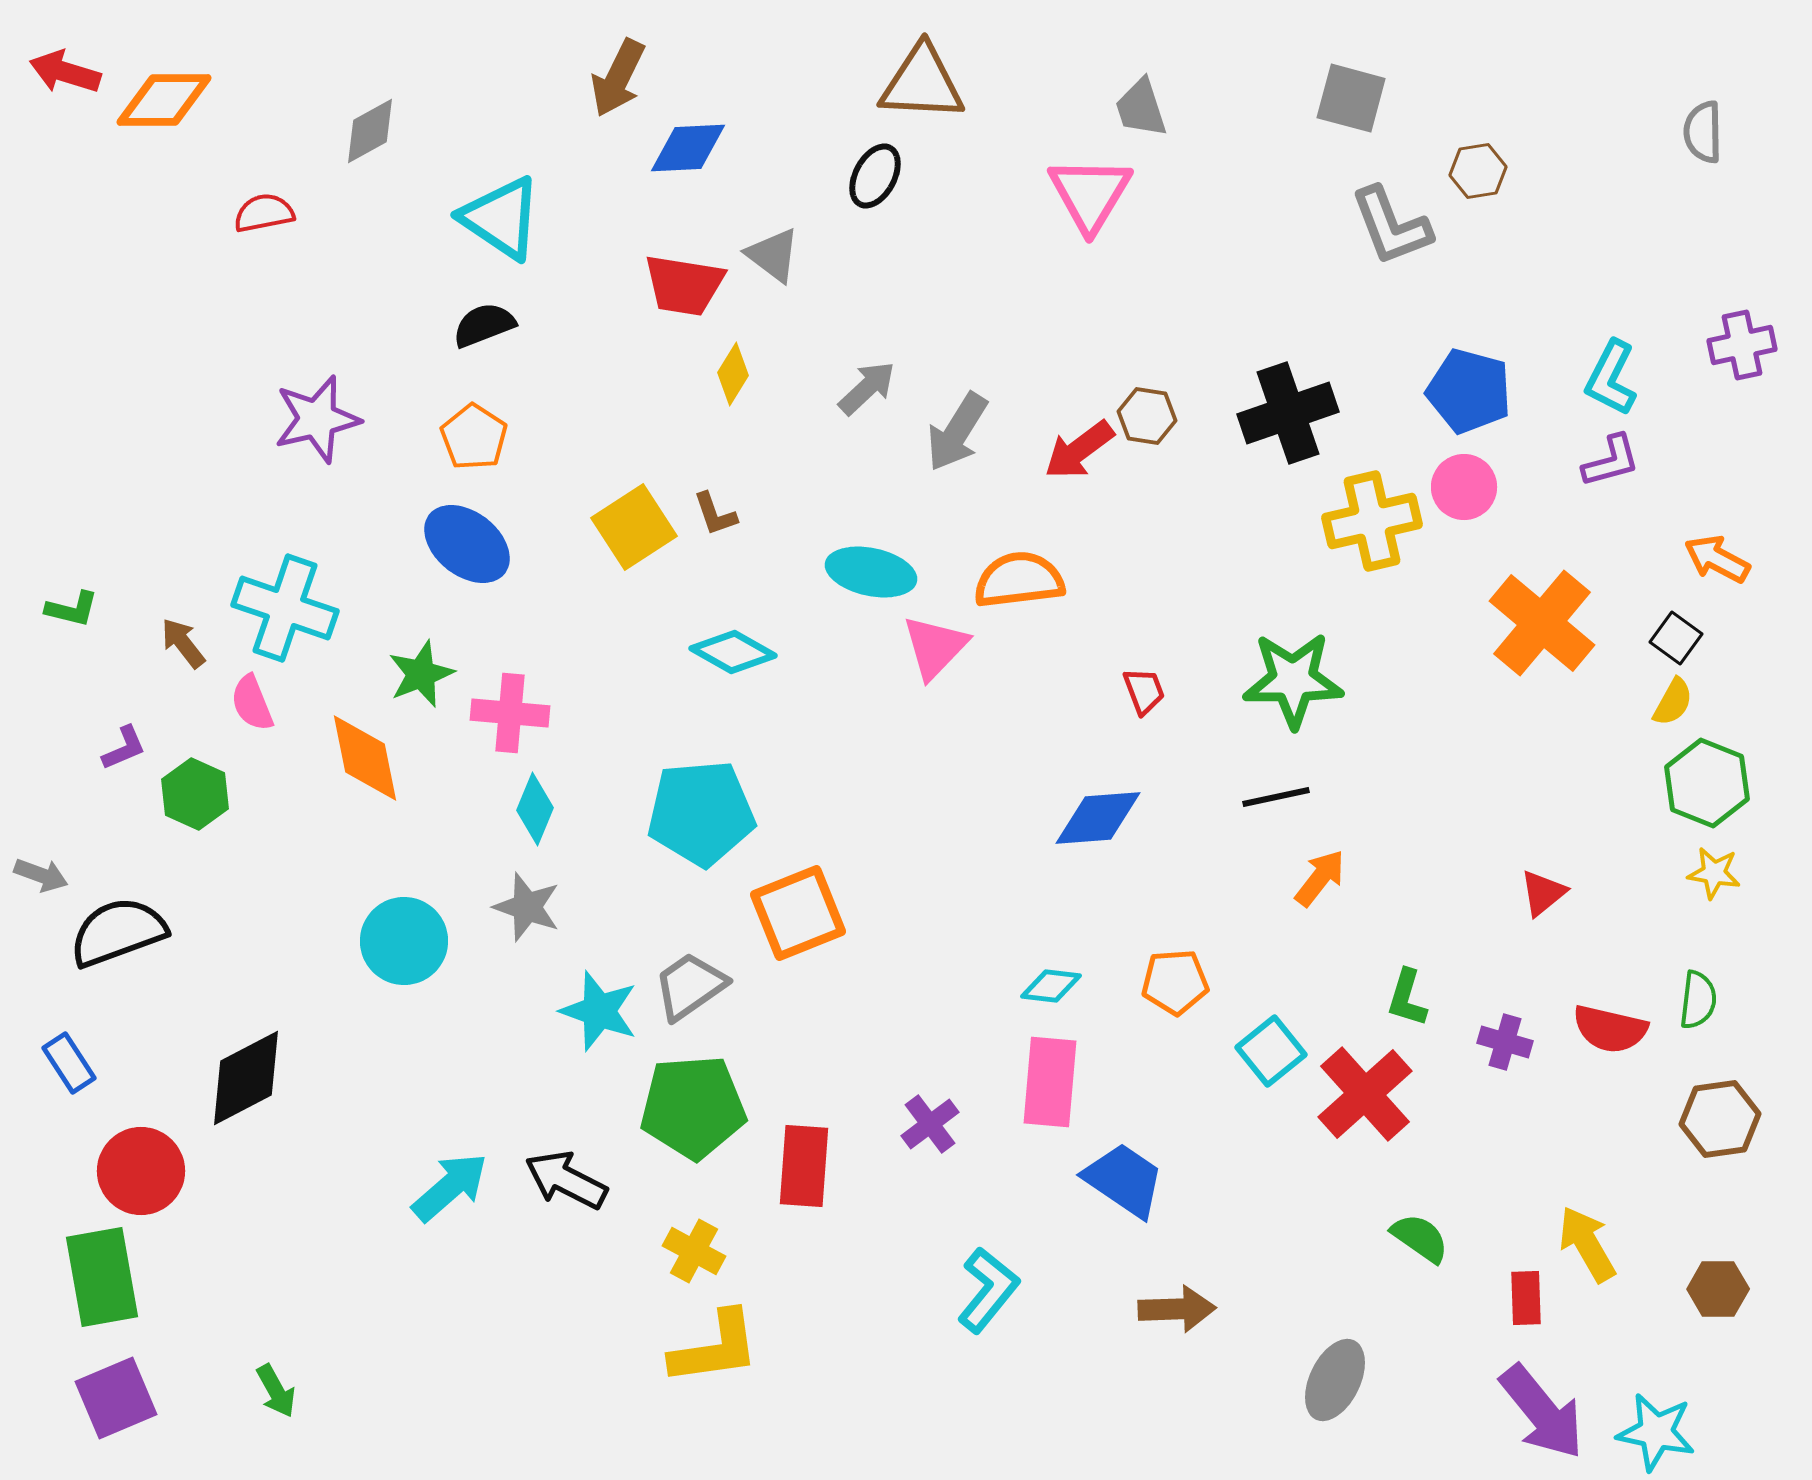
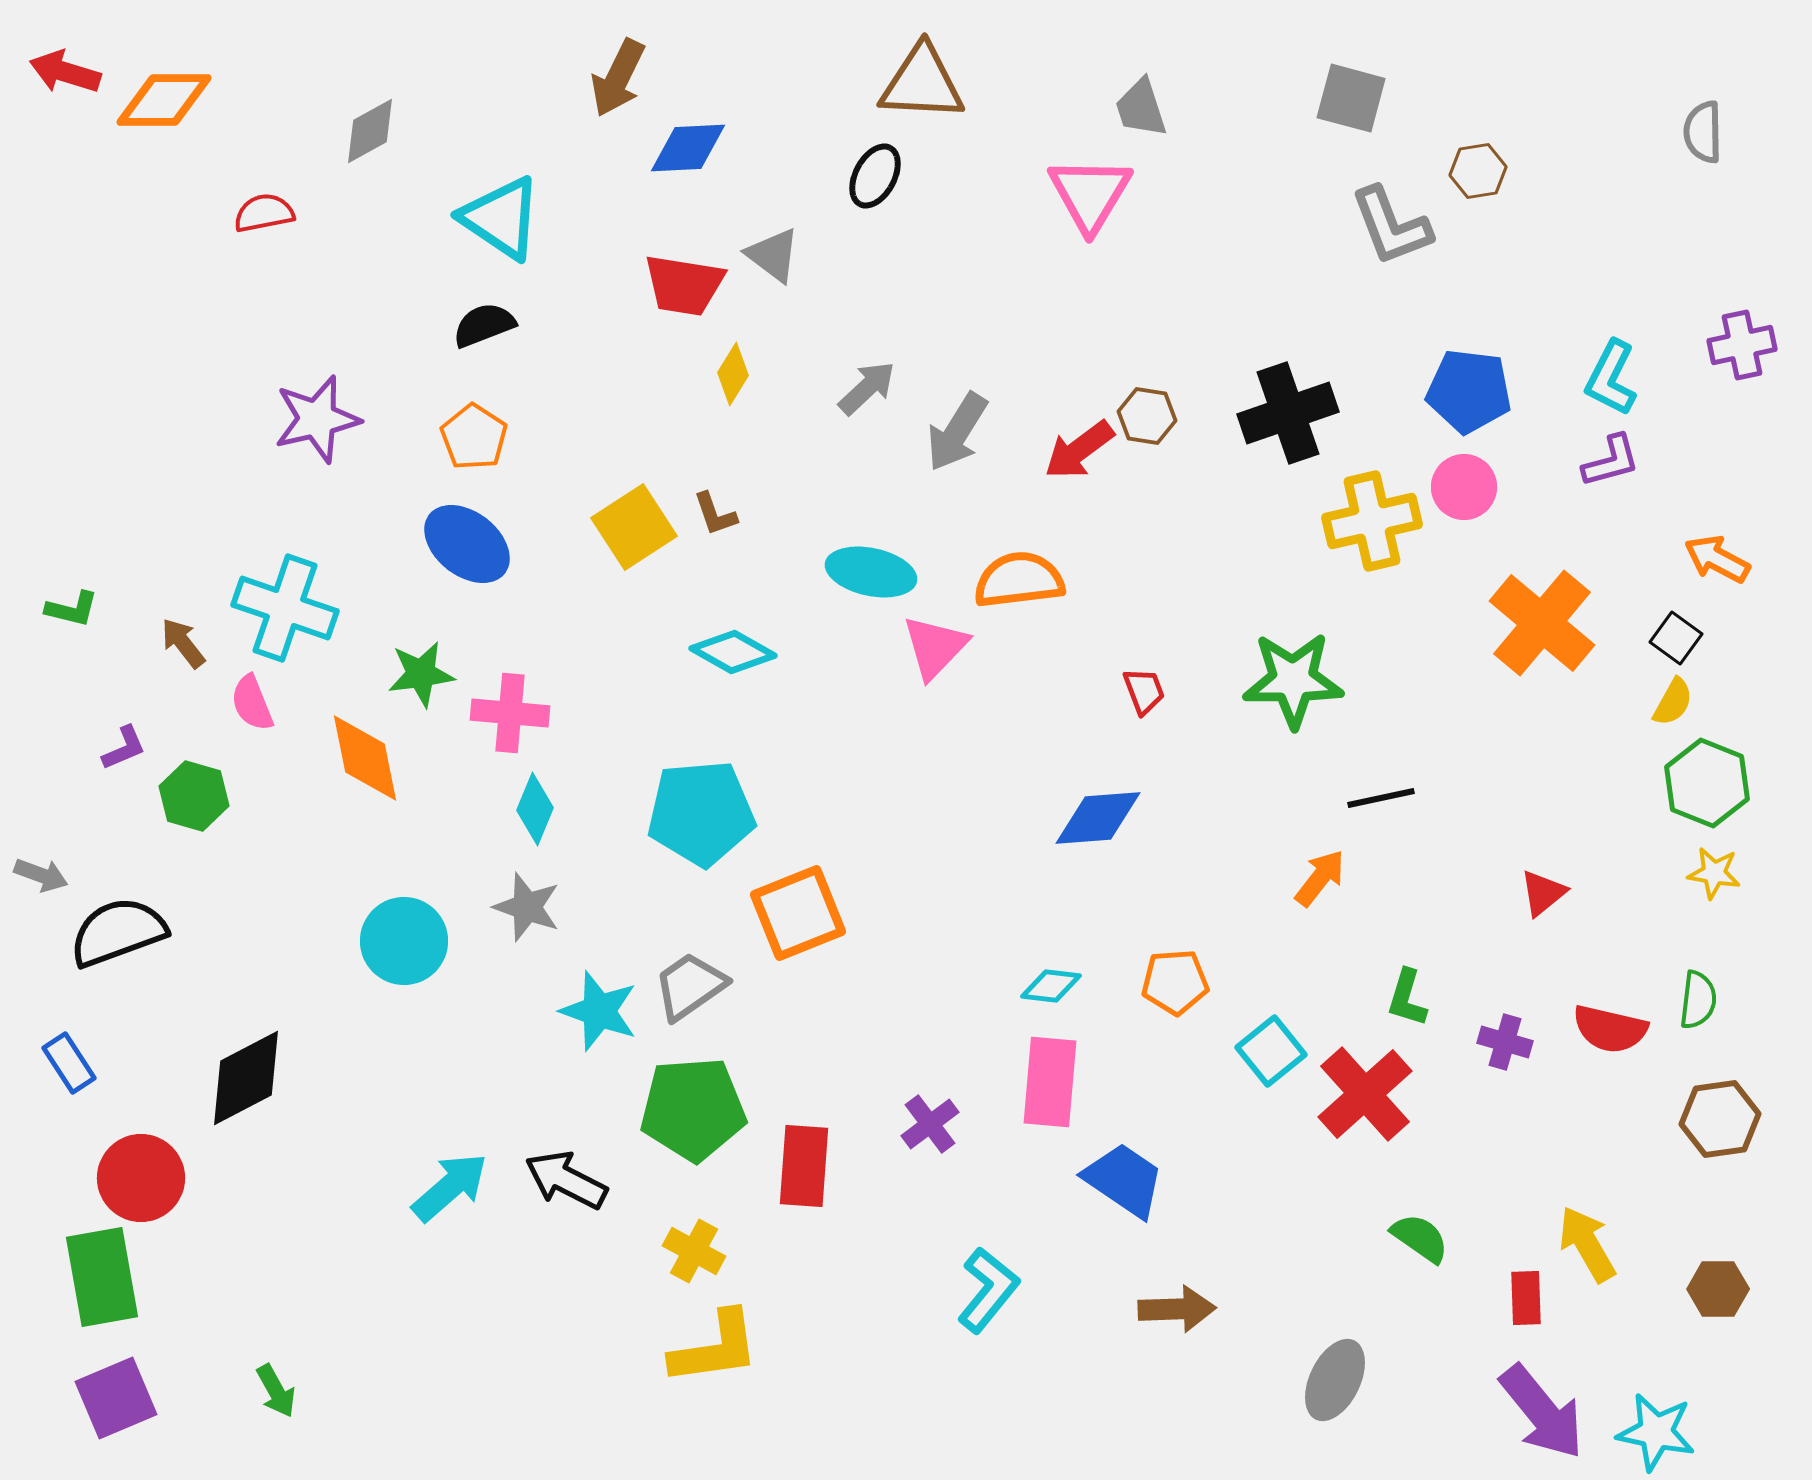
blue pentagon at (1469, 391): rotated 8 degrees counterclockwise
green star at (421, 674): rotated 14 degrees clockwise
green hexagon at (195, 794): moved 1 px left, 2 px down; rotated 8 degrees counterclockwise
black line at (1276, 797): moved 105 px right, 1 px down
green pentagon at (693, 1107): moved 2 px down
red circle at (141, 1171): moved 7 px down
